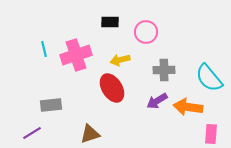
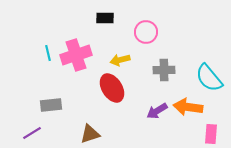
black rectangle: moved 5 px left, 4 px up
cyan line: moved 4 px right, 4 px down
purple arrow: moved 10 px down
